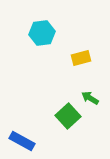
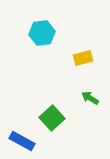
yellow rectangle: moved 2 px right
green square: moved 16 px left, 2 px down
